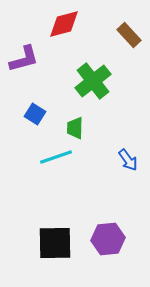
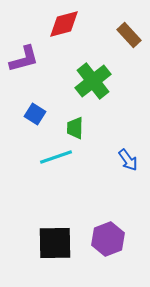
purple hexagon: rotated 16 degrees counterclockwise
